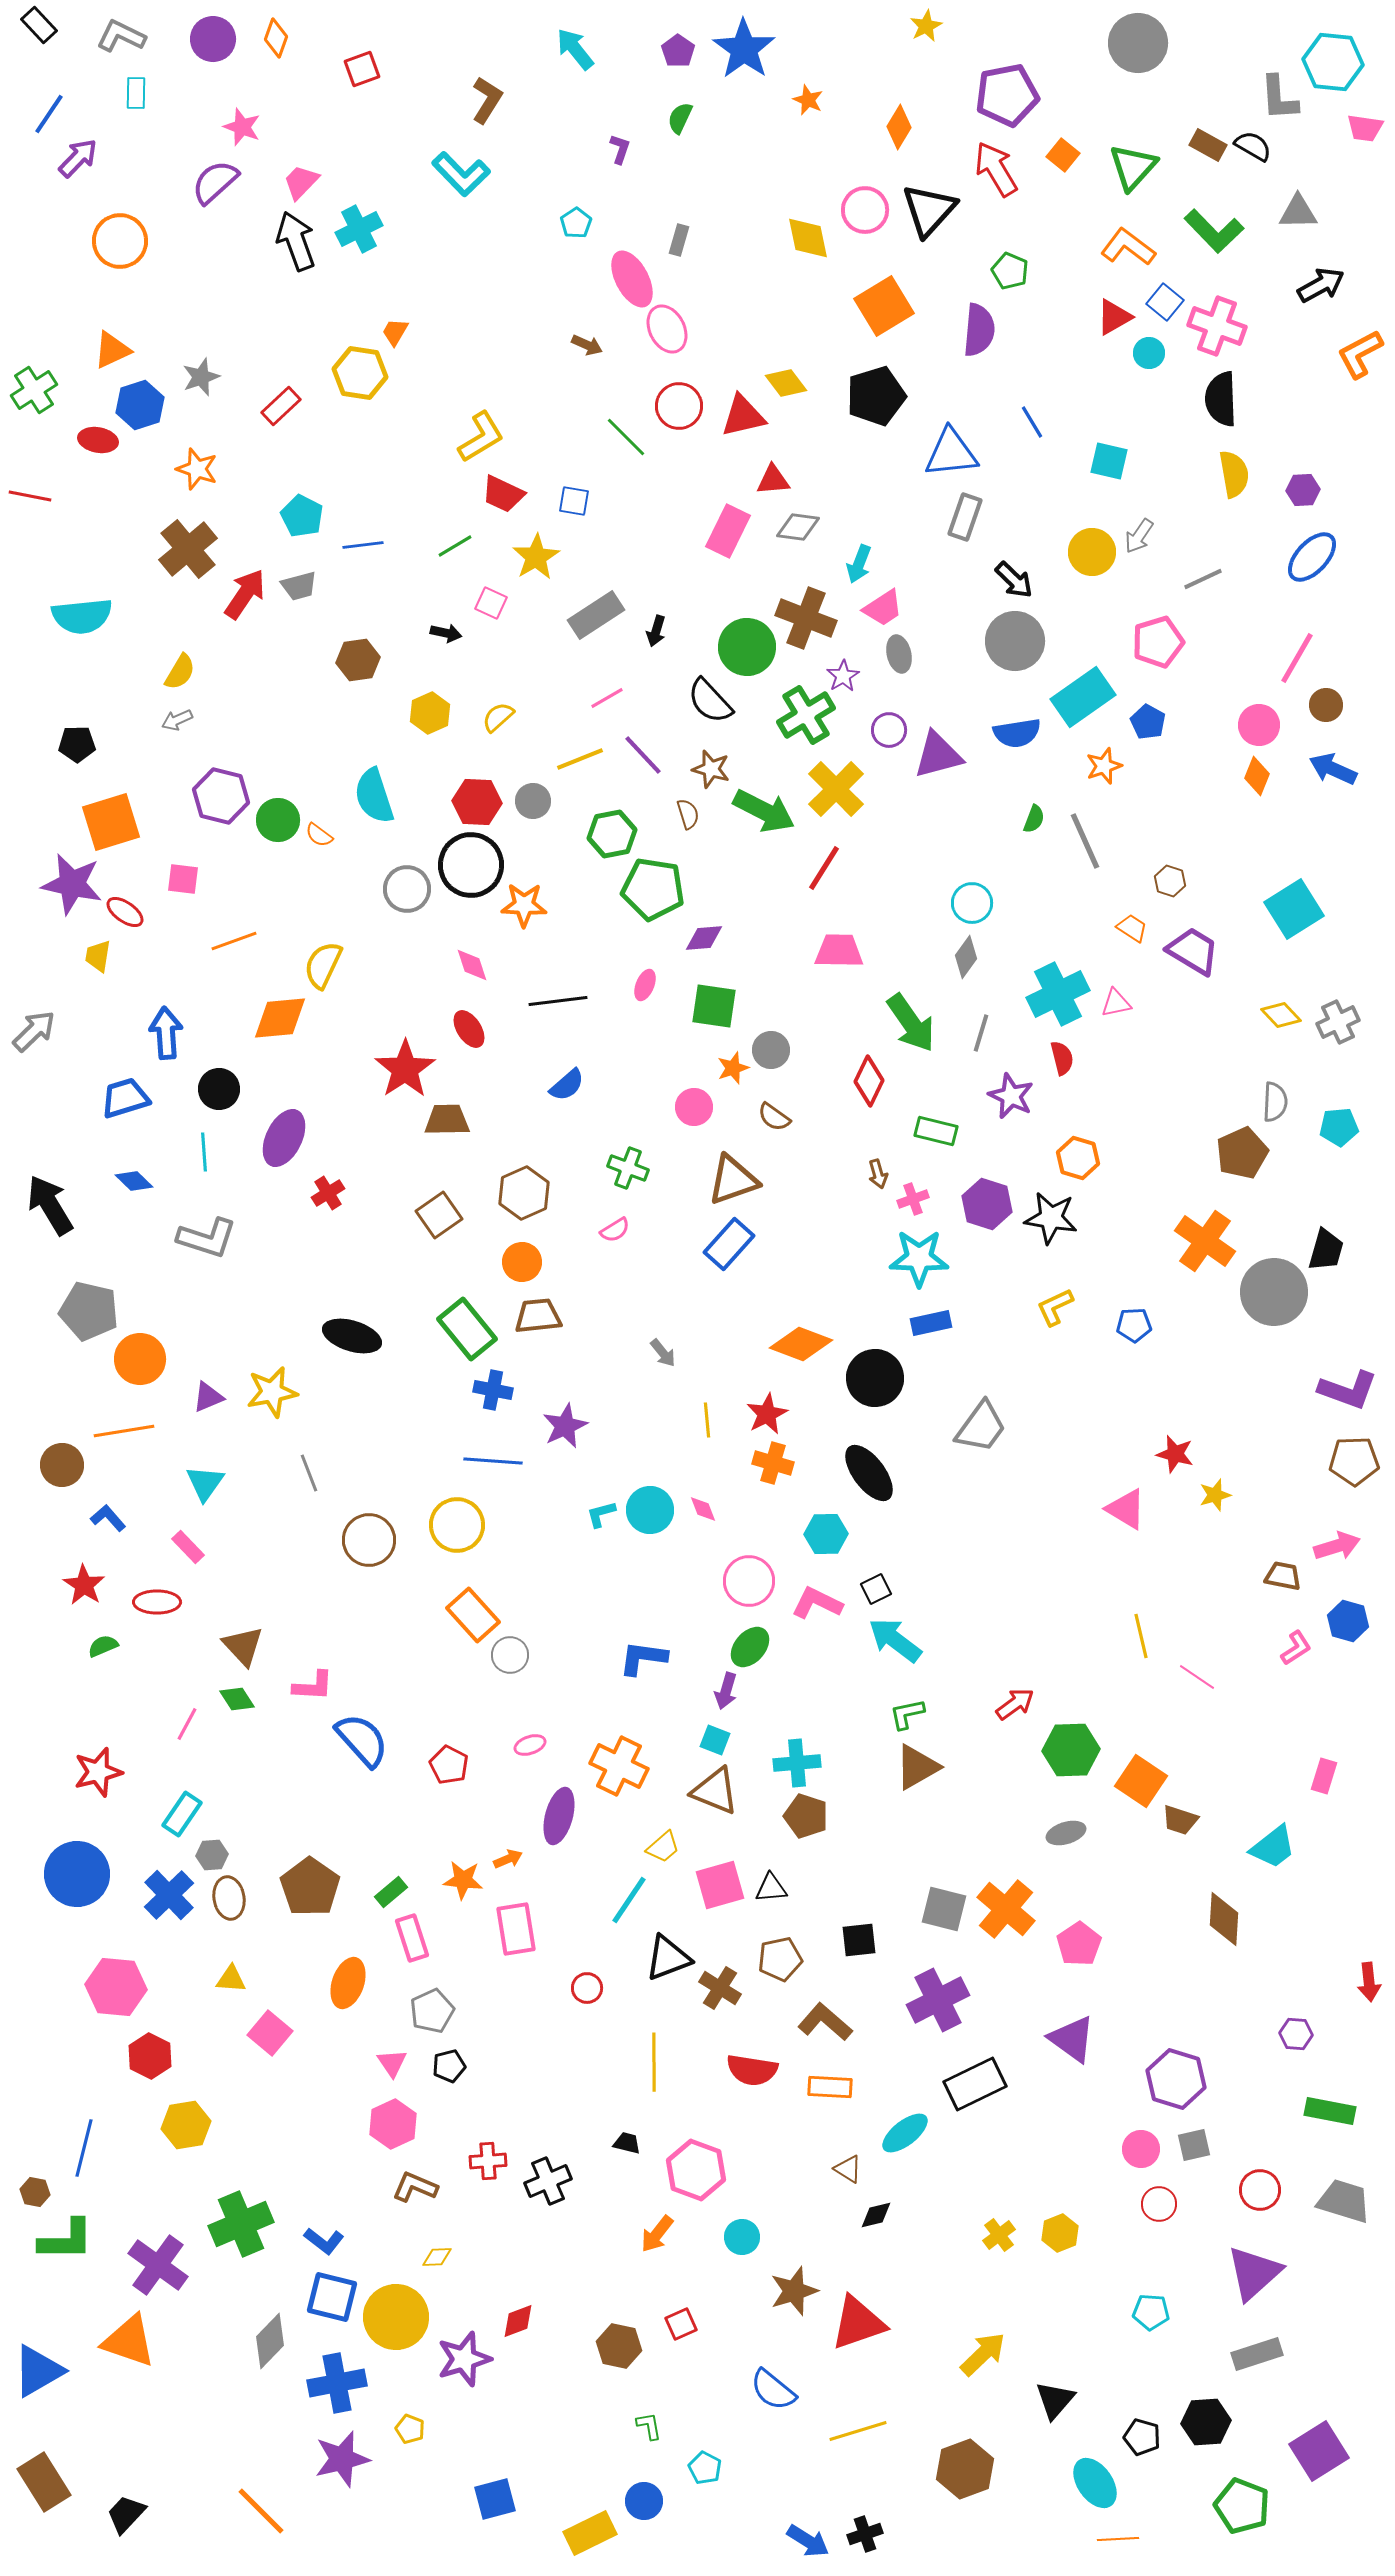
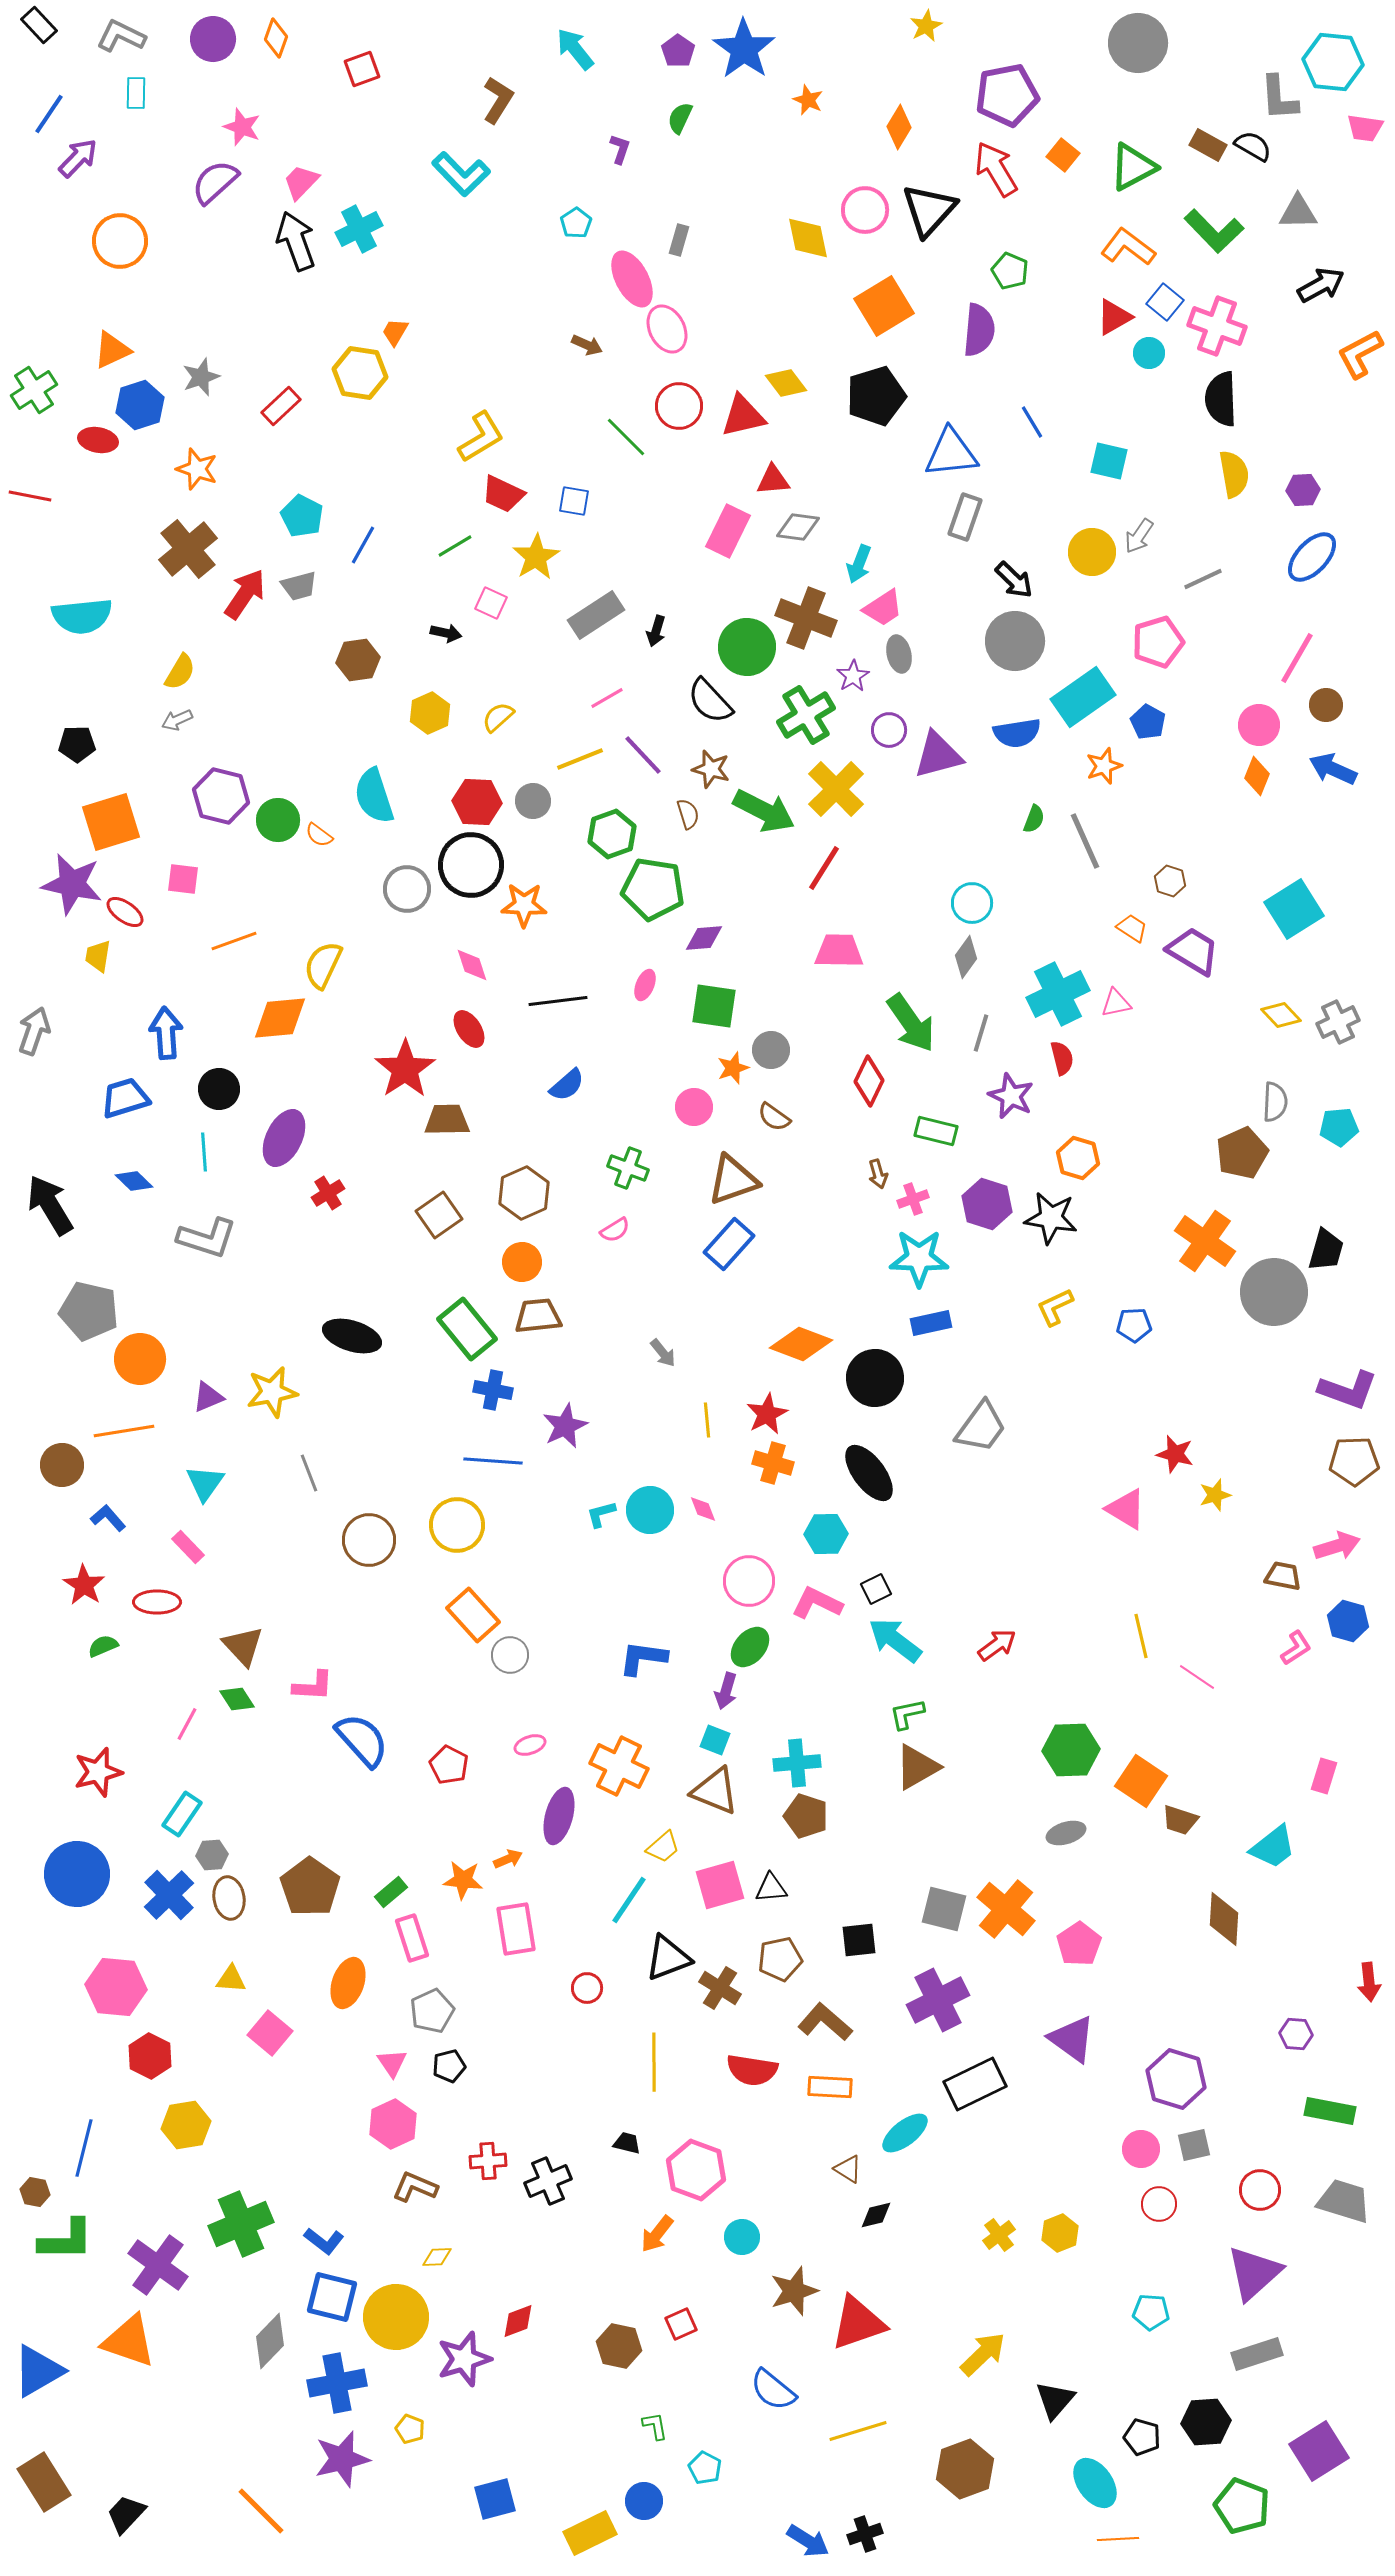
brown L-shape at (487, 100): moved 11 px right
green triangle at (1133, 167): rotated 20 degrees clockwise
blue line at (363, 545): rotated 54 degrees counterclockwise
purple star at (843, 676): moved 10 px right
green hexagon at (612, 834): rotated 9 degrees counterclockwise
gray arrow at (34, 1031): rotated 27 degrees counterclockwise
red arrow at (1015, 1704): moved 18 px left, 59 px up
green L-shape at (649, 2426): moved 6 px right
